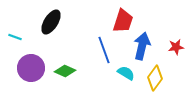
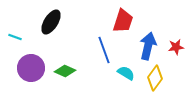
blue arrow: moved 6 px right
